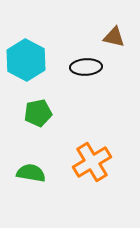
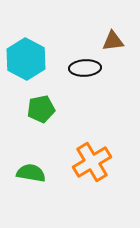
brown triangle: moved 1 px left, 4 px down; rotated 20 degrees counterclockwise
cyan hexagon: moved 1 px up
black ellipse: moved 1 px left, 1 px down
green pentagon: moved 3 px right, 4 px up
